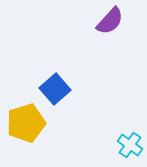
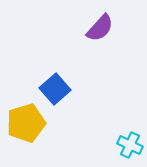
purple semicircle: moved 10 px left, 7 px down
cyan cross: rotated 10 degrees counterclockwise
